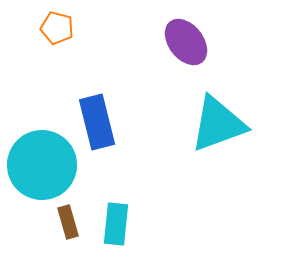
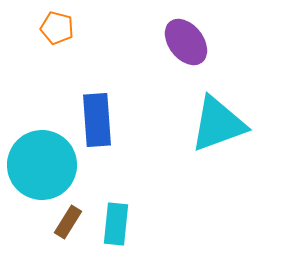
blue rectangle: moved 2 px up; rotated 10 degrees clockwise
brown rectangle: rotated 48 degrees clockwise
